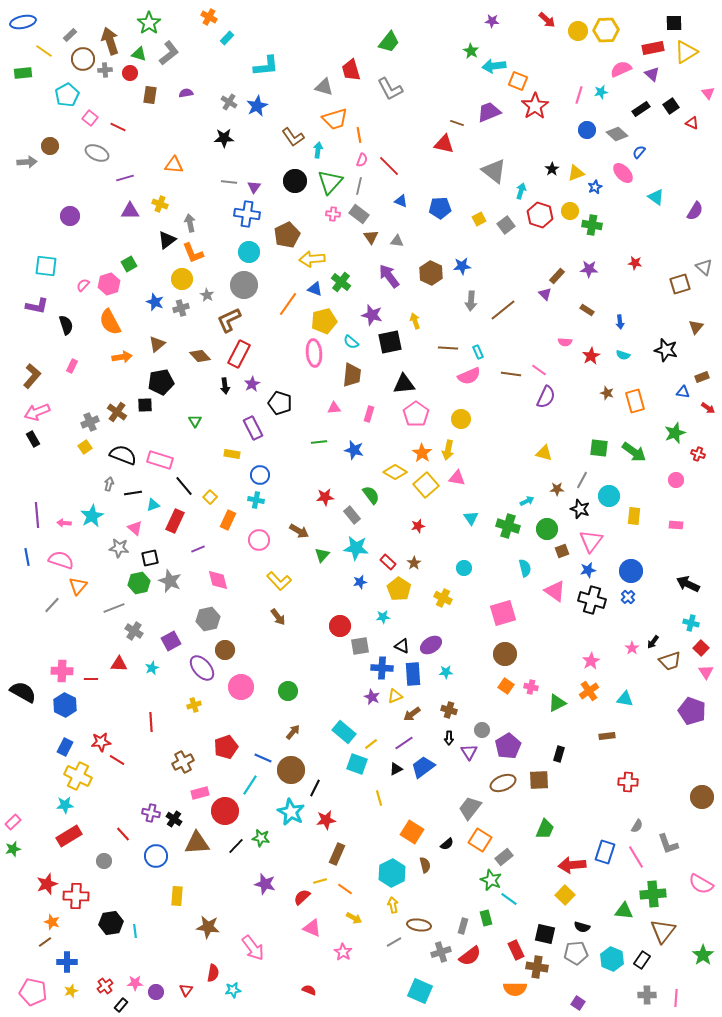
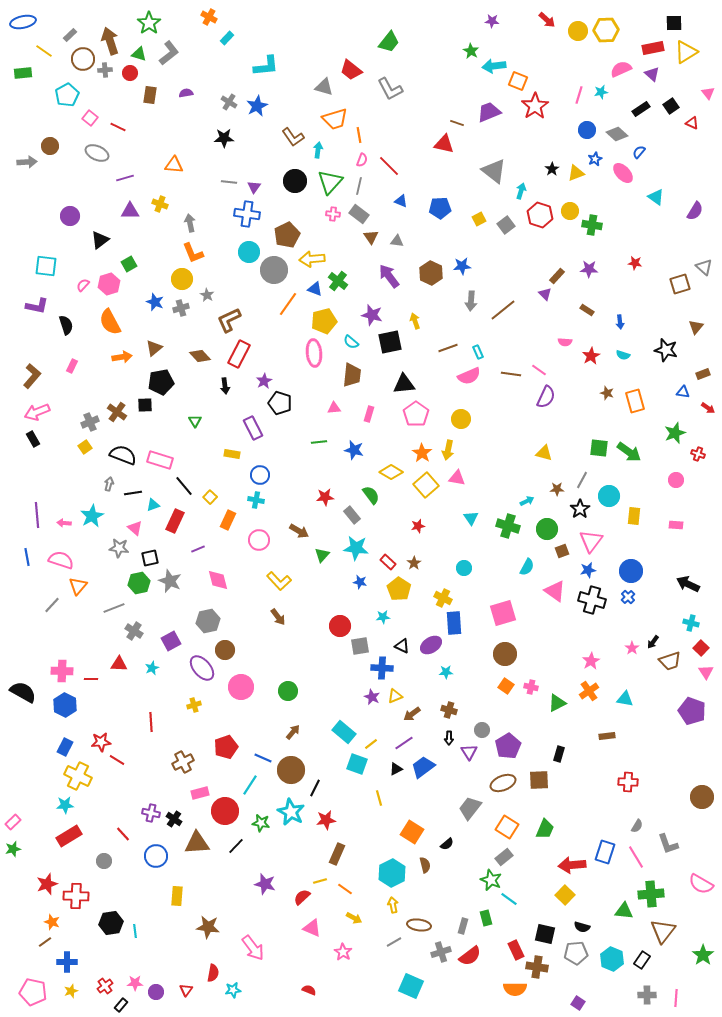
red trapezoid at (351, 70): rotated 35 degrees counterclockwise
blue star at (595, 187): moved 28 px up
black triangle at (167, 240): moved 67 px left
green cross at (341, 282): moved 3 px left, 1 px up
gray circle at (244, 285): moved 30 px right, 15 px up
brown triangle at (157, 344): moved 3 px left, 4 px down
brown line at (448, 348): rotated 24 degrees counterclockwise
brown rectangle at (702, 377): moved 1 px right, 3 px up
purple star at (252, 384): moved 12 px right, 3 px up
green arrow at (634, 452): moved 5 px left
yellow diamond at (395, 472): moved 4 px left
black star at (580, 509): rotated 18 degrees clockwise
cyan semicircle at (525, 568): moved 2 px right, 1 px up; rotated 42 degrees clockwise
blue star at (360, 582): rotated 24 degrees clockwise
gray hexagon at (208, 619): moved 2 px down
blue rectangle at (413, 674): moved 41 px right, 51 px up
green star at (261, 838): moved 15 px up
orange square at (480, 840): moved 27 px right, 13 px up
green cross at (653, 894): moved 2 px left
cyan square at (420, 991): moved 9 px left, 5 px up
